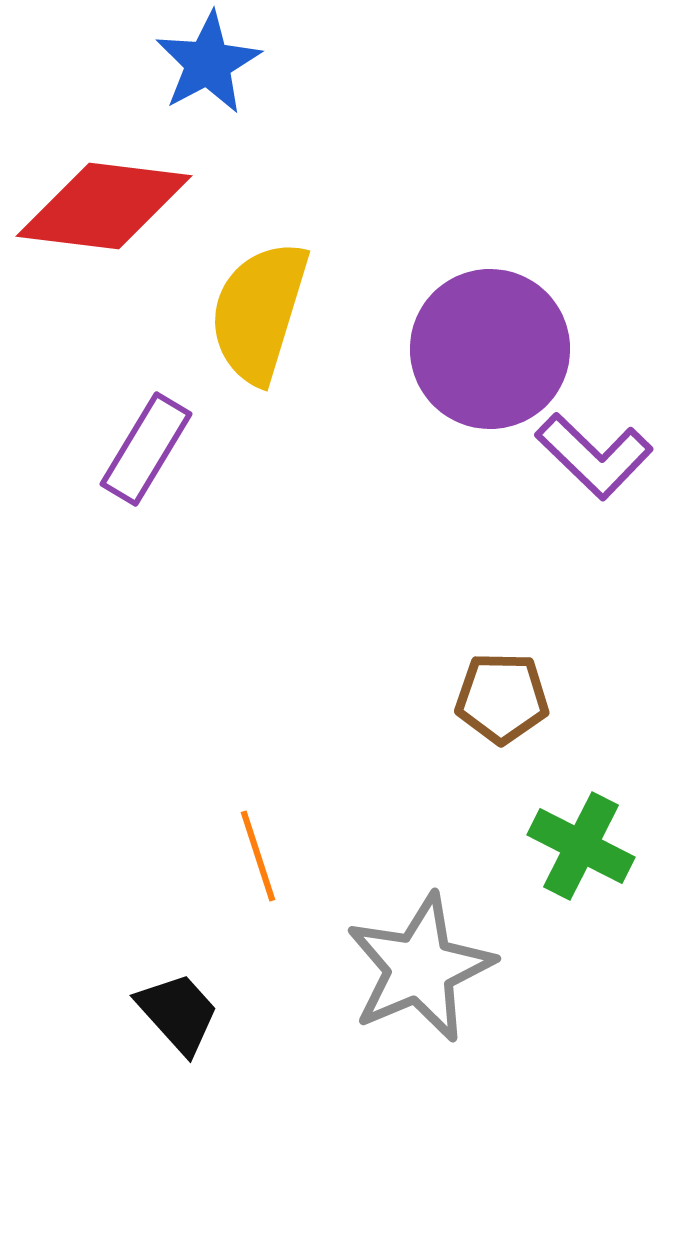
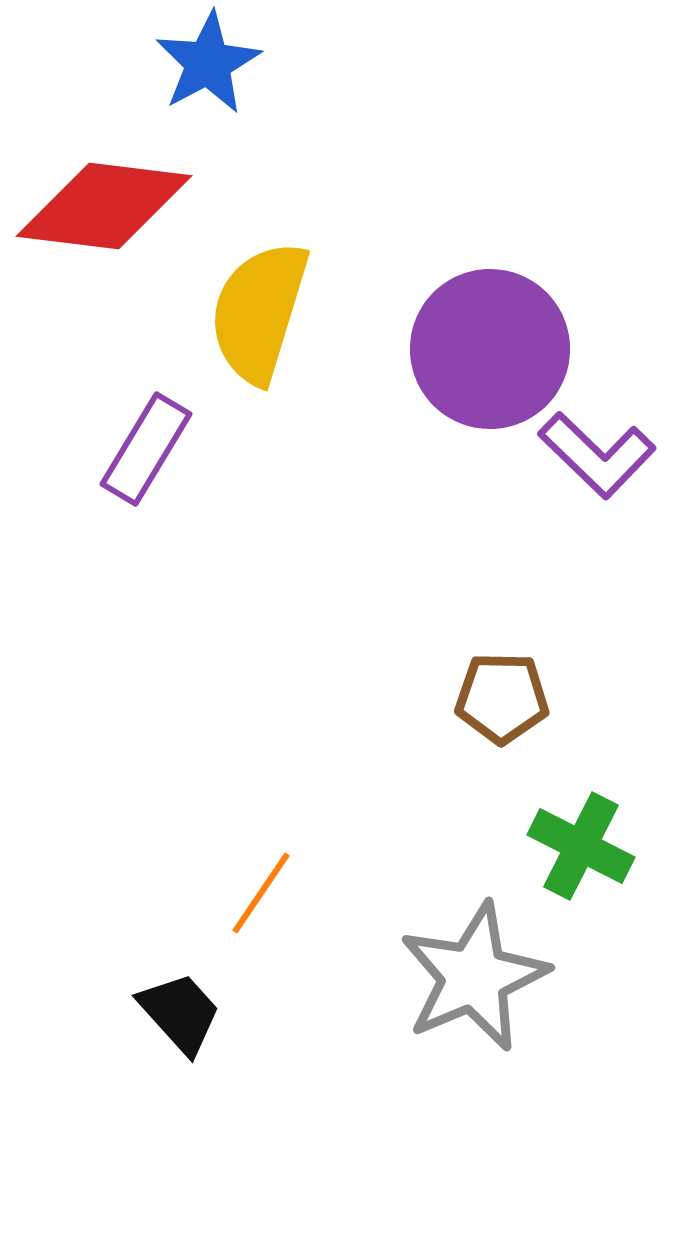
purple L-shape: moved 3 px right, 1 px up
orange line: moved 3 px right, 37 px down; rotated 52 degrees clockwise
gray star: moved 54 px right, 9 px down
black trapezoid: moved 2 px right
